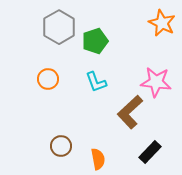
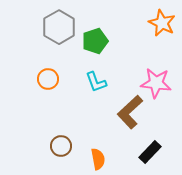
pink star: moved 1 px down
